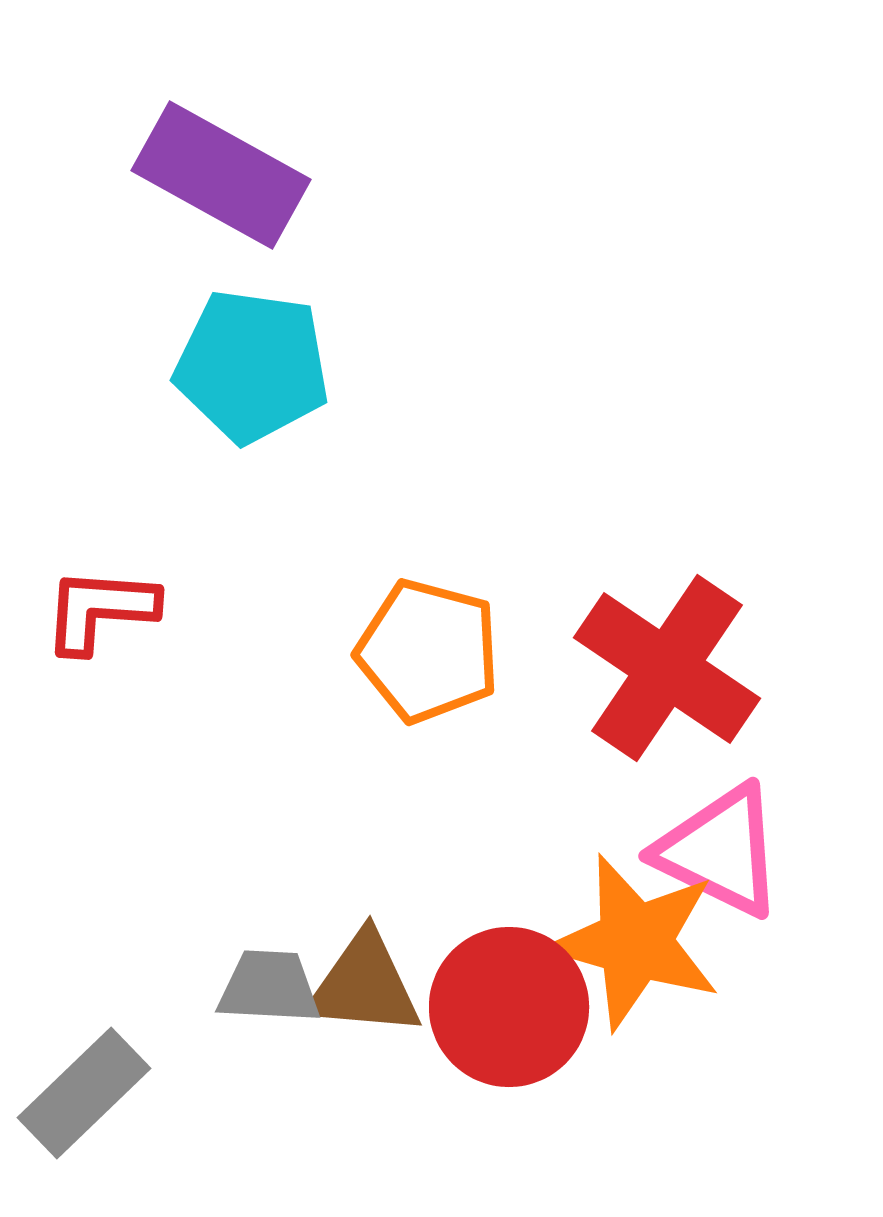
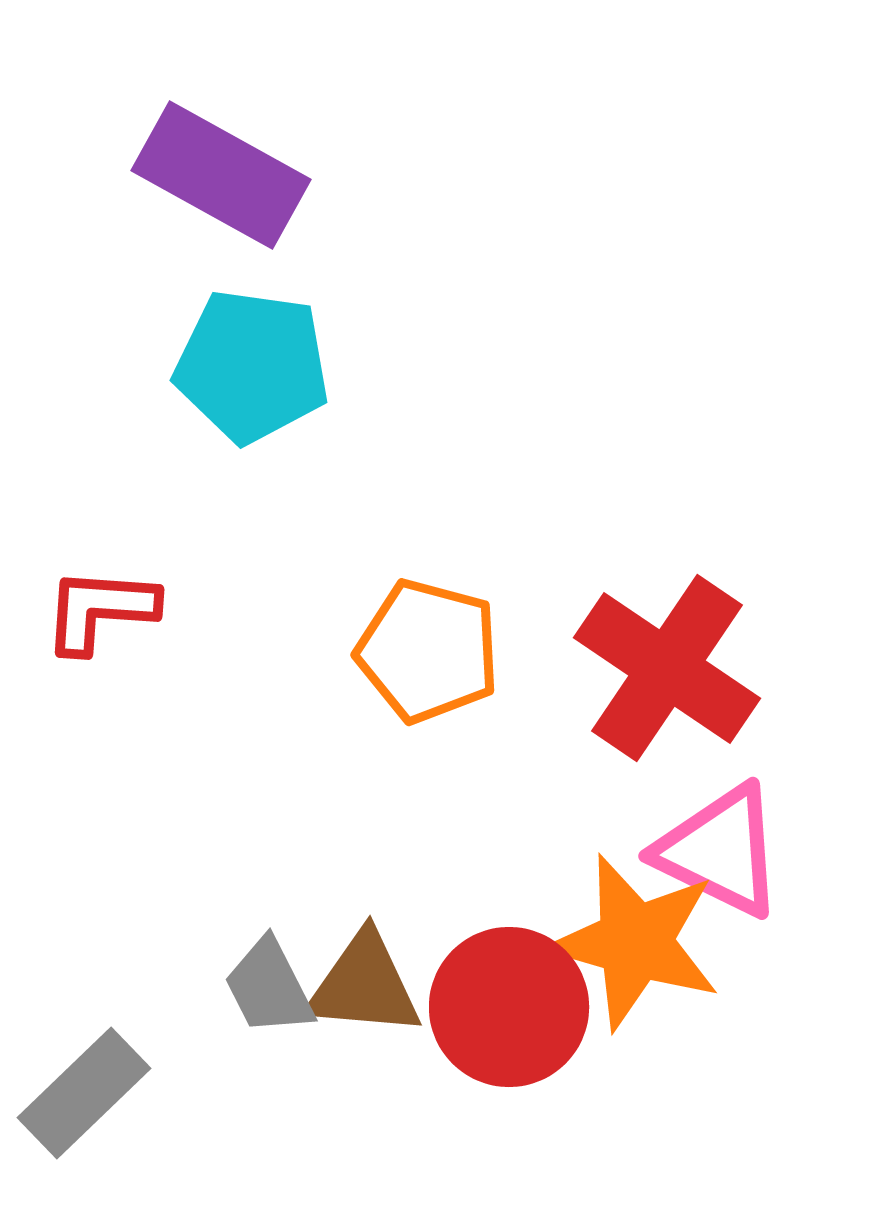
gray trapezoid: rotated 120 degrees counterclockwise
